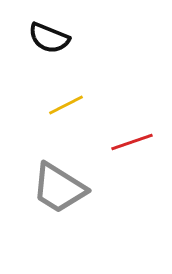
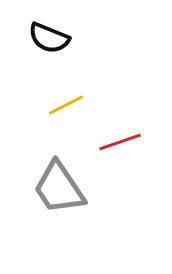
red line: moved 12 px left
gray trapezoid: rotated 24 degrees clockwise
